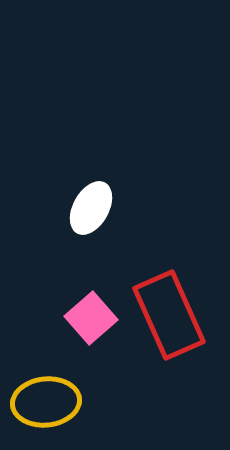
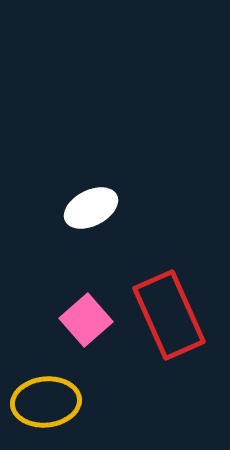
white ellipse: rotated 34 degrees clockwise
pink square: moved 5 px left, 2 px down
